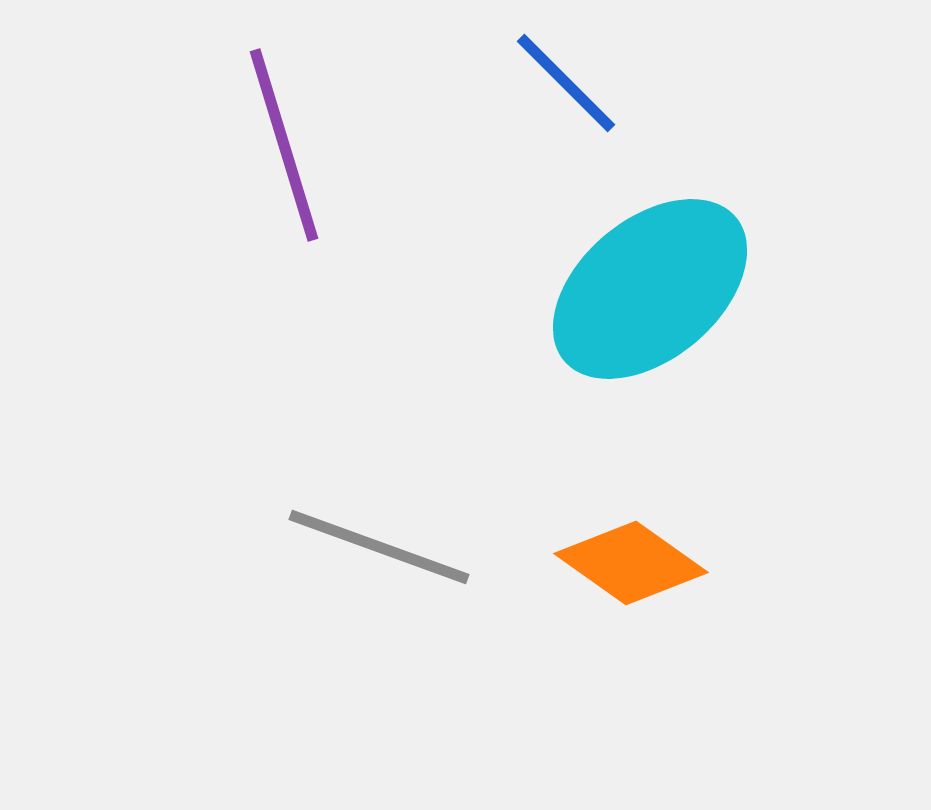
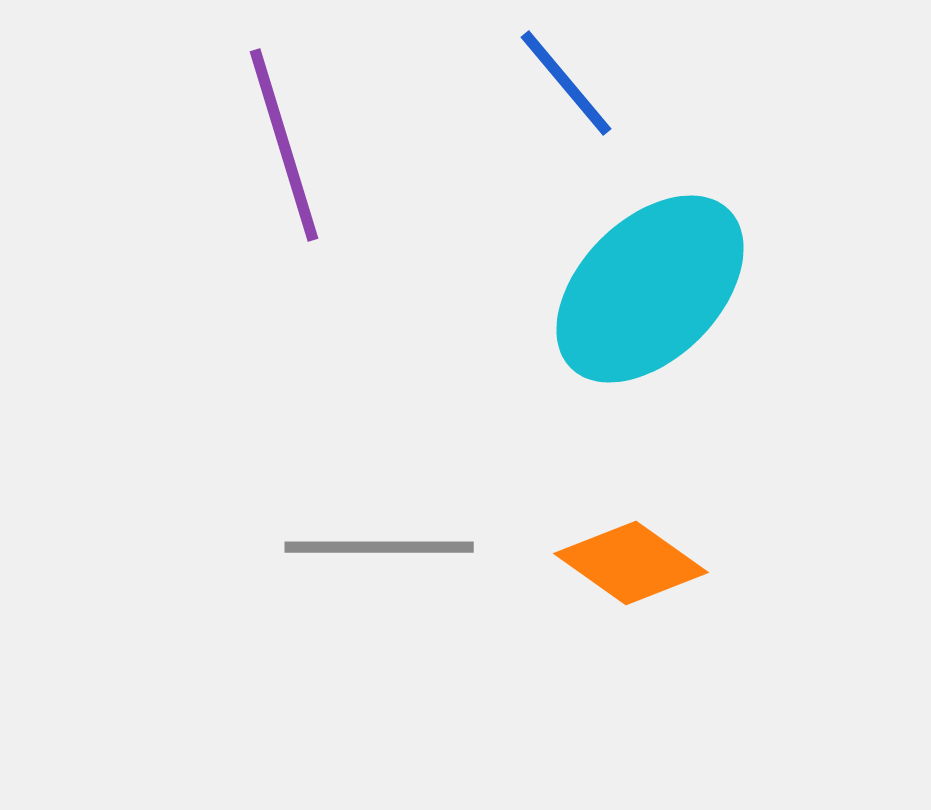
blue line: rotated 5 degrees clockwise
cyan ellipse: rotated 5 degrees counterclockwise
gray line: rotated 20 degrees counterclockwise
